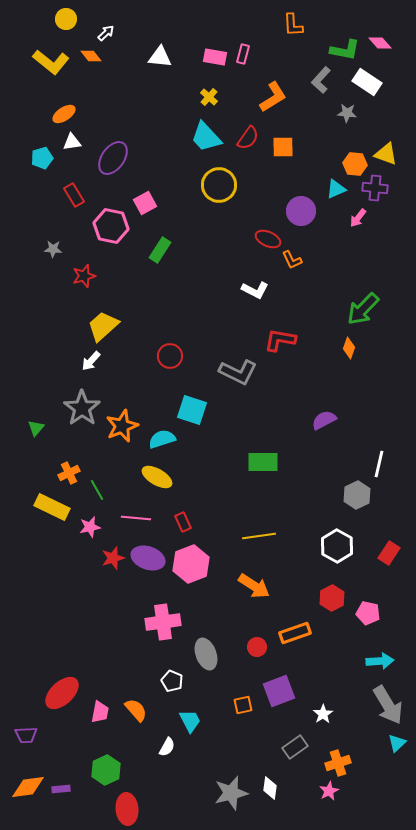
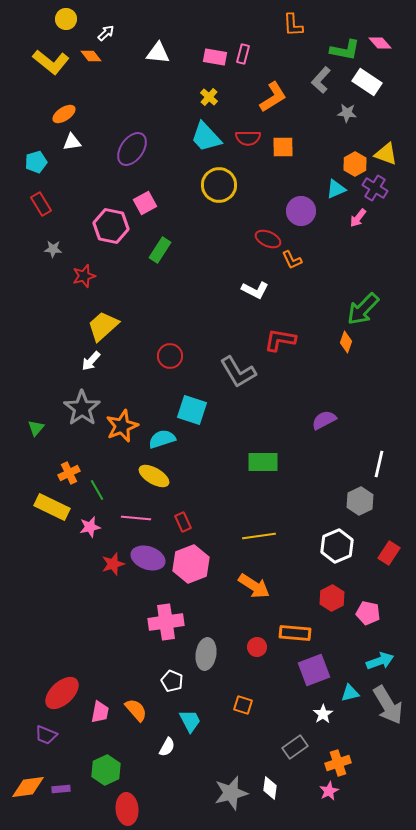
white triangle at (160, 57): moved 2 px left, 4 px up
red semicircle at (248, 138): rotated 55 degrees clockwise
cyan pentagon at (42, 158): moved 6 px left, 4 px down
purple ellipse at (113, 158): moved 19 px right, 9 px up
orange hexagon at (355, 164): rotated 25 degrees clockwise
purple cross at (375, 188): rotated 25 degrees clockwise
red rectangle at (74, 195): moved 33 px left, 9 px down
orange diamond at (349, 348): moved 3 px left, 6 px up
gray L-shape at (238, 372): rotated 33 degrees clockwise
yellow ellipse at (157, 477): moved 3 px left, 1 px up
gray hexagon at (357, 495): moved 3 px right, 6 px down
white hexagon at (337, 546): rotated 8 degrees clockwise
red star at (113, 558): moved 6 px down
pink cross at (163, 622): moved 3 px right
orange rectangle at (295, 633): rotated 24 degrees clockwise
gray ellipse at (206, 654): rotated 28 degrees clockwise
cyan arrow at (380, 661): rotated 16 degrees counterclockwise
purple square at (279, 691): moved 35 px right, 21 px up
orange square at (243, 705): rotated 30 degrees clockwise
purple trapezoid at (26, 735): moved 20 px right; rotated 25 degrees clockwise
cyan triangle at (397, 743): moved 47 px left, 50 px up; rotated 30 degrees clockwise
